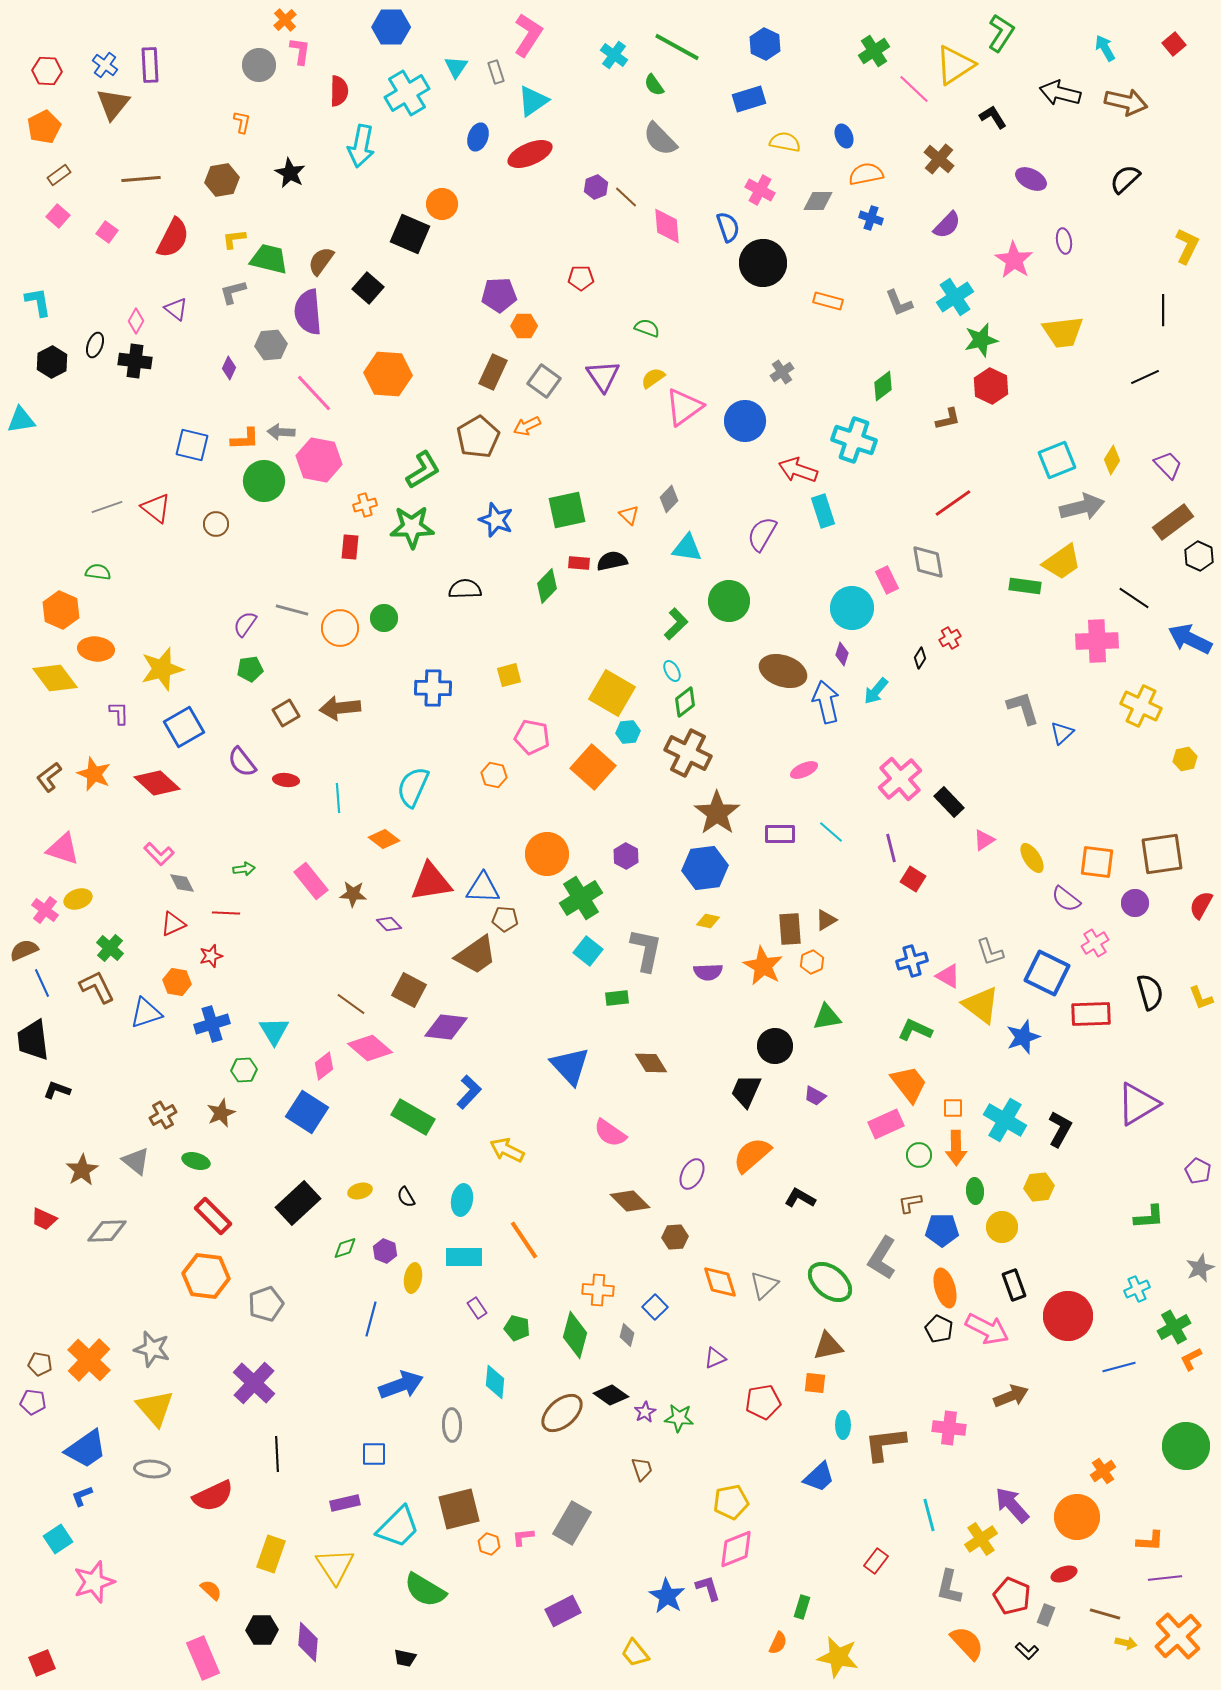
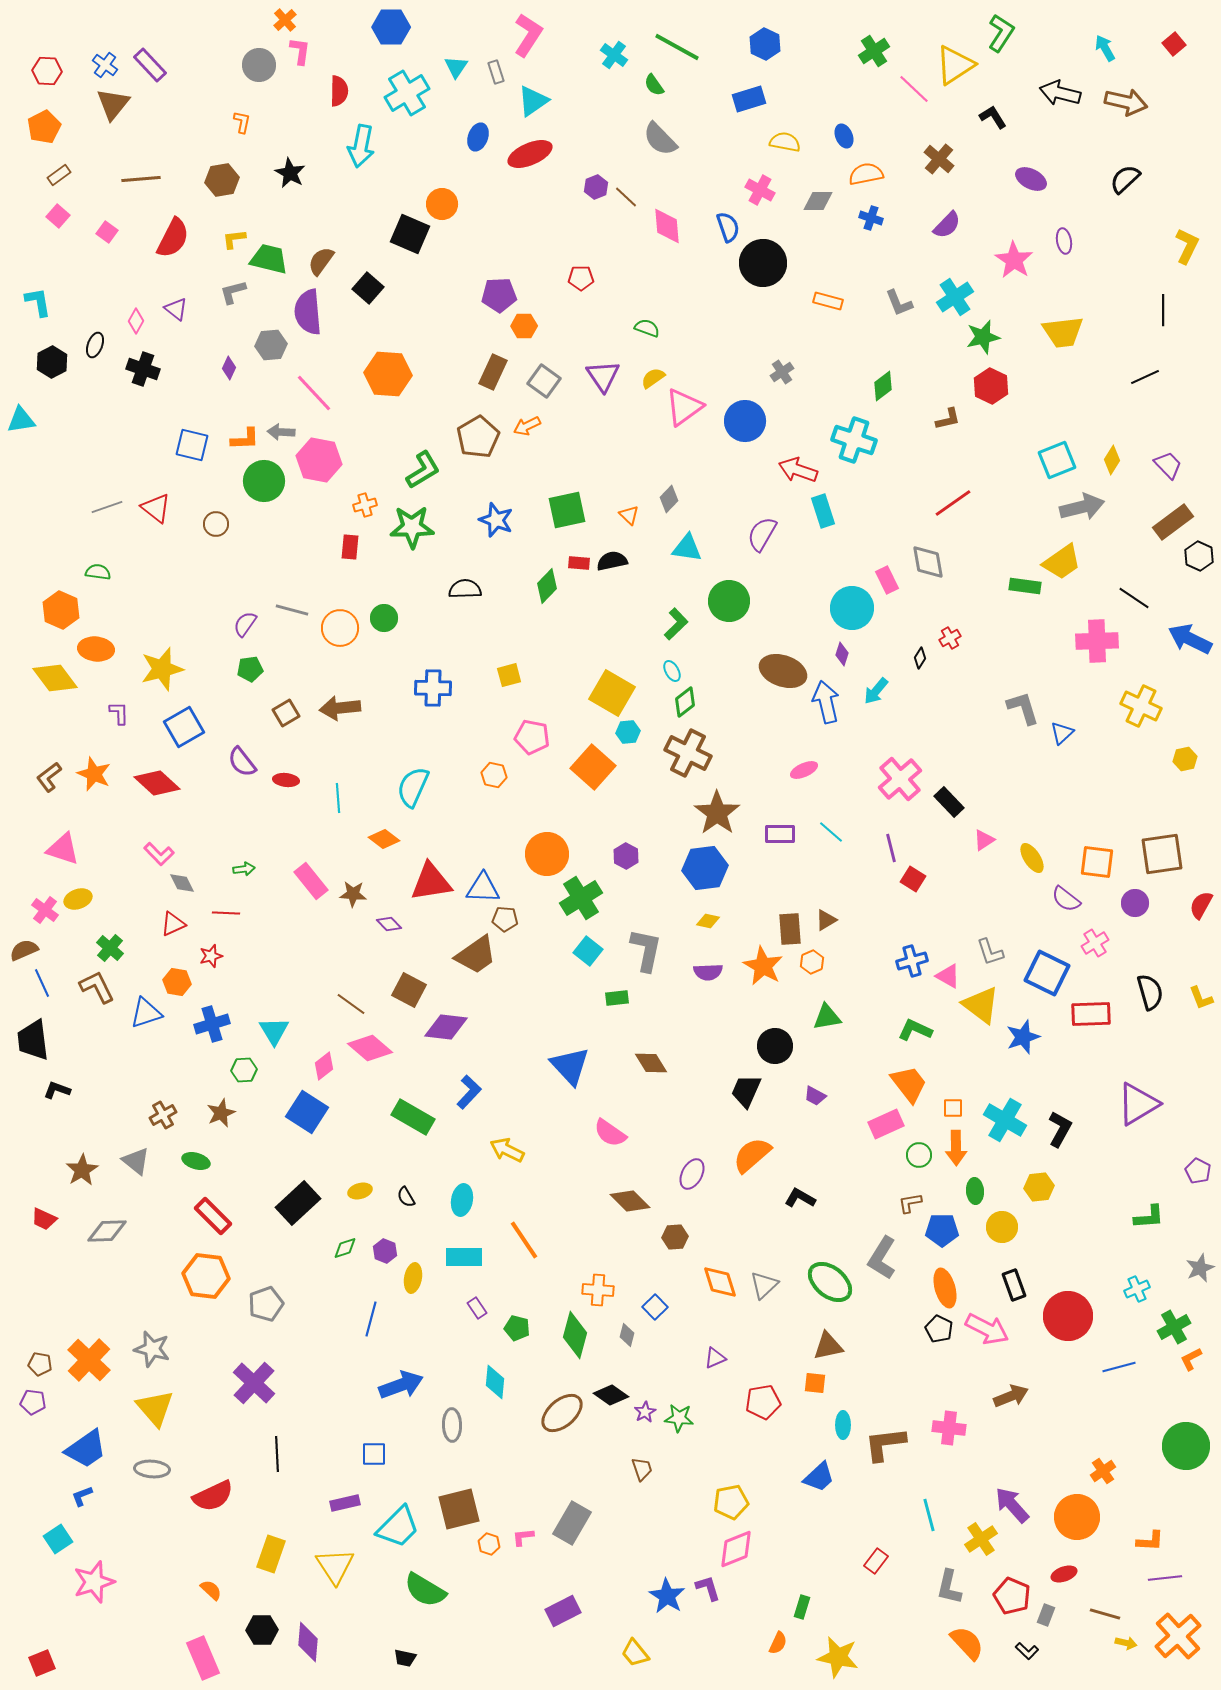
purple rectangle at (150, 65): rotated 40 degrees counterclockwise
green star at (981, 340): moved 2 px right, 3 px up
black cross at (135, 361): moved 8 px right, 8 px down; rotated 12 degrees clockwise
